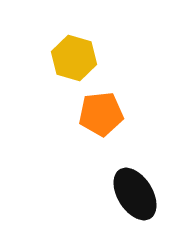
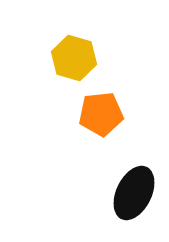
black ellipse: moved 1 px left, 1 px up; rotated 58 degrees clockwise
